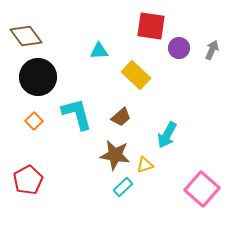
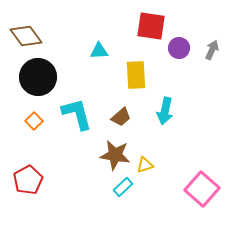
yellow rectangle: rotated 44 degrees clockwise
cyan arrow: moved 2 px left, 24 px up; rotated 16 degrees counterclockwise
